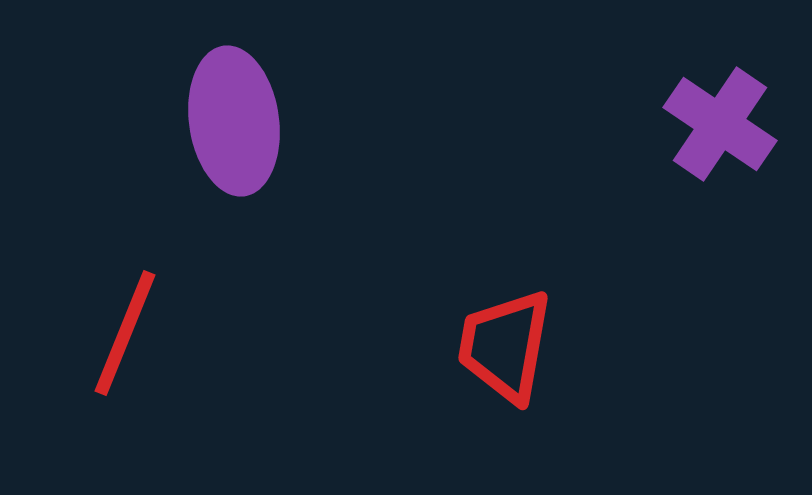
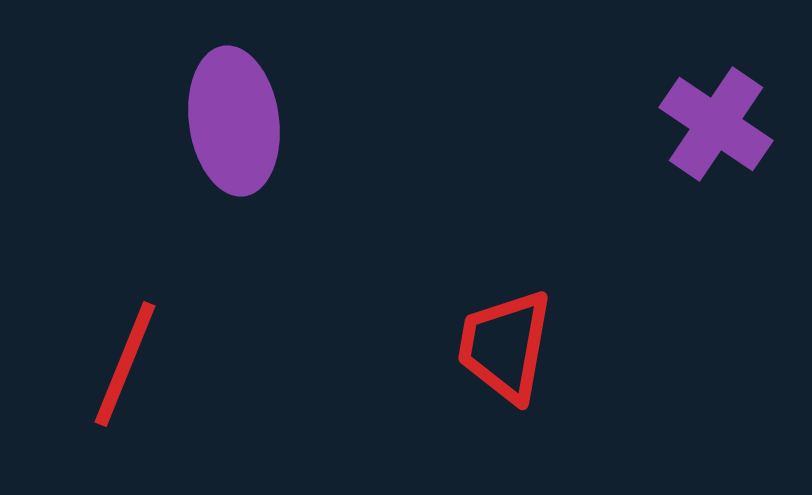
purple cross: moved 4 px left
red line: moved 31 px down
